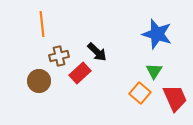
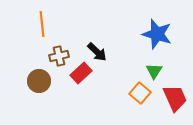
red rectangle: moved 1 px right
